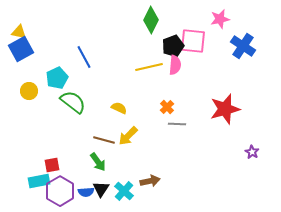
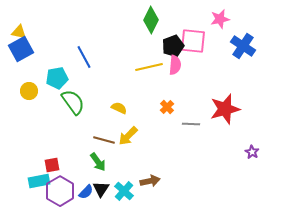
cyan pentagon: rotated 15 degrees clockwise
green semicircle: rotated 16 degrees clockwise
gray line: moved 14 px right
blue semicircle: rotated 42 degrees counterclockwise
